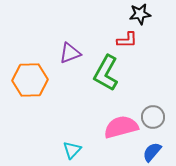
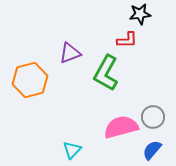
orange hexagon: rotated 12 degrees counterclockwise
blue semicircle: moved 2 px up
